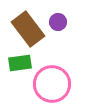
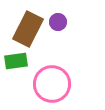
brown rectangle: rotated 64 degrees clockwise
green rectangle: moved 4 px left, 2 px up
